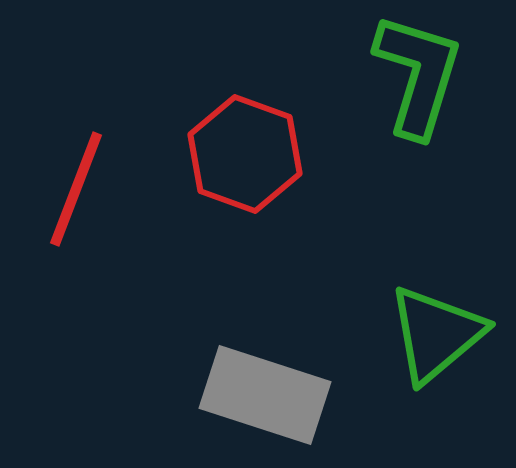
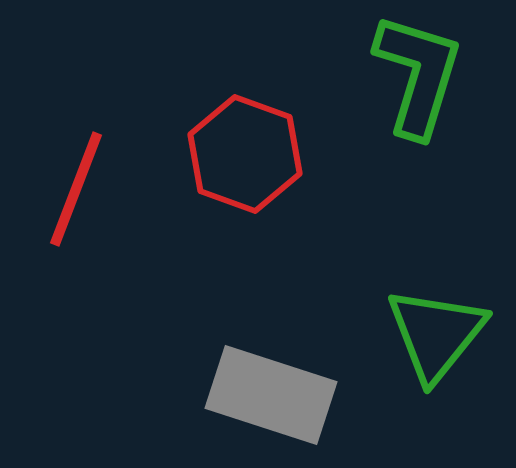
green triangle: rotated 11 degrees counterclockwise
gray rectangle: moved 6 px right
